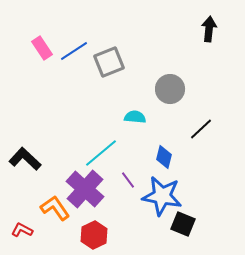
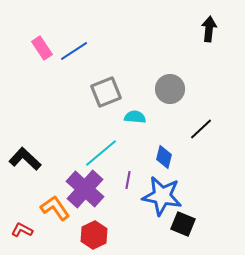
gray square: moved 3 px left, 30 px down
purple line: rotated 48 degrees clockwise
